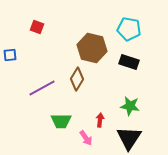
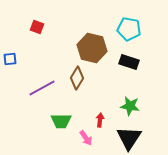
blue square: moved 4 px down
brown diamond: moved 1 px up
